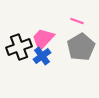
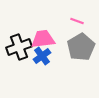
pink trapezoid: rotated 40 degrees clockwise
